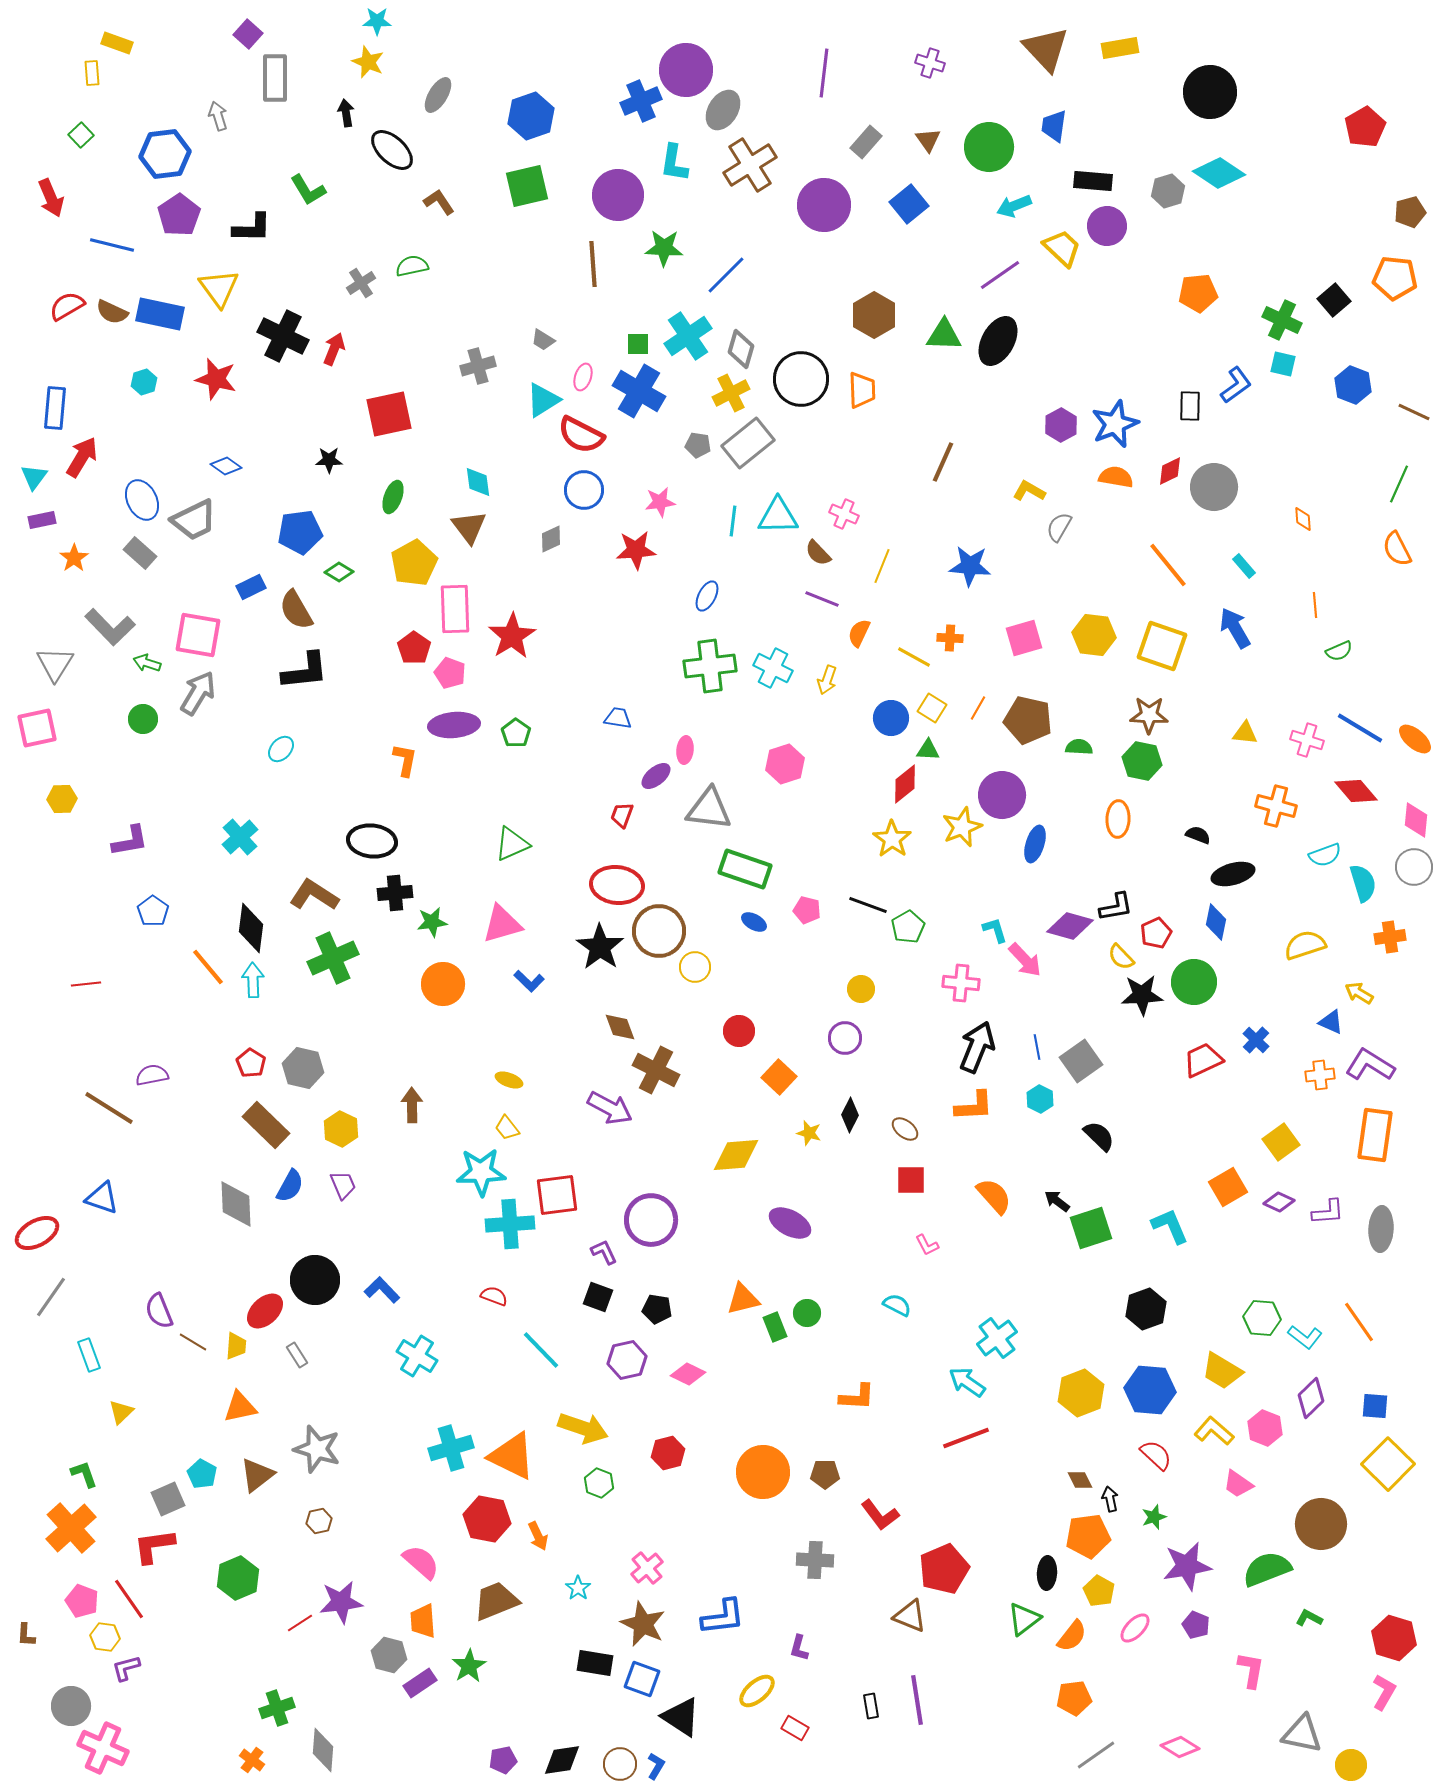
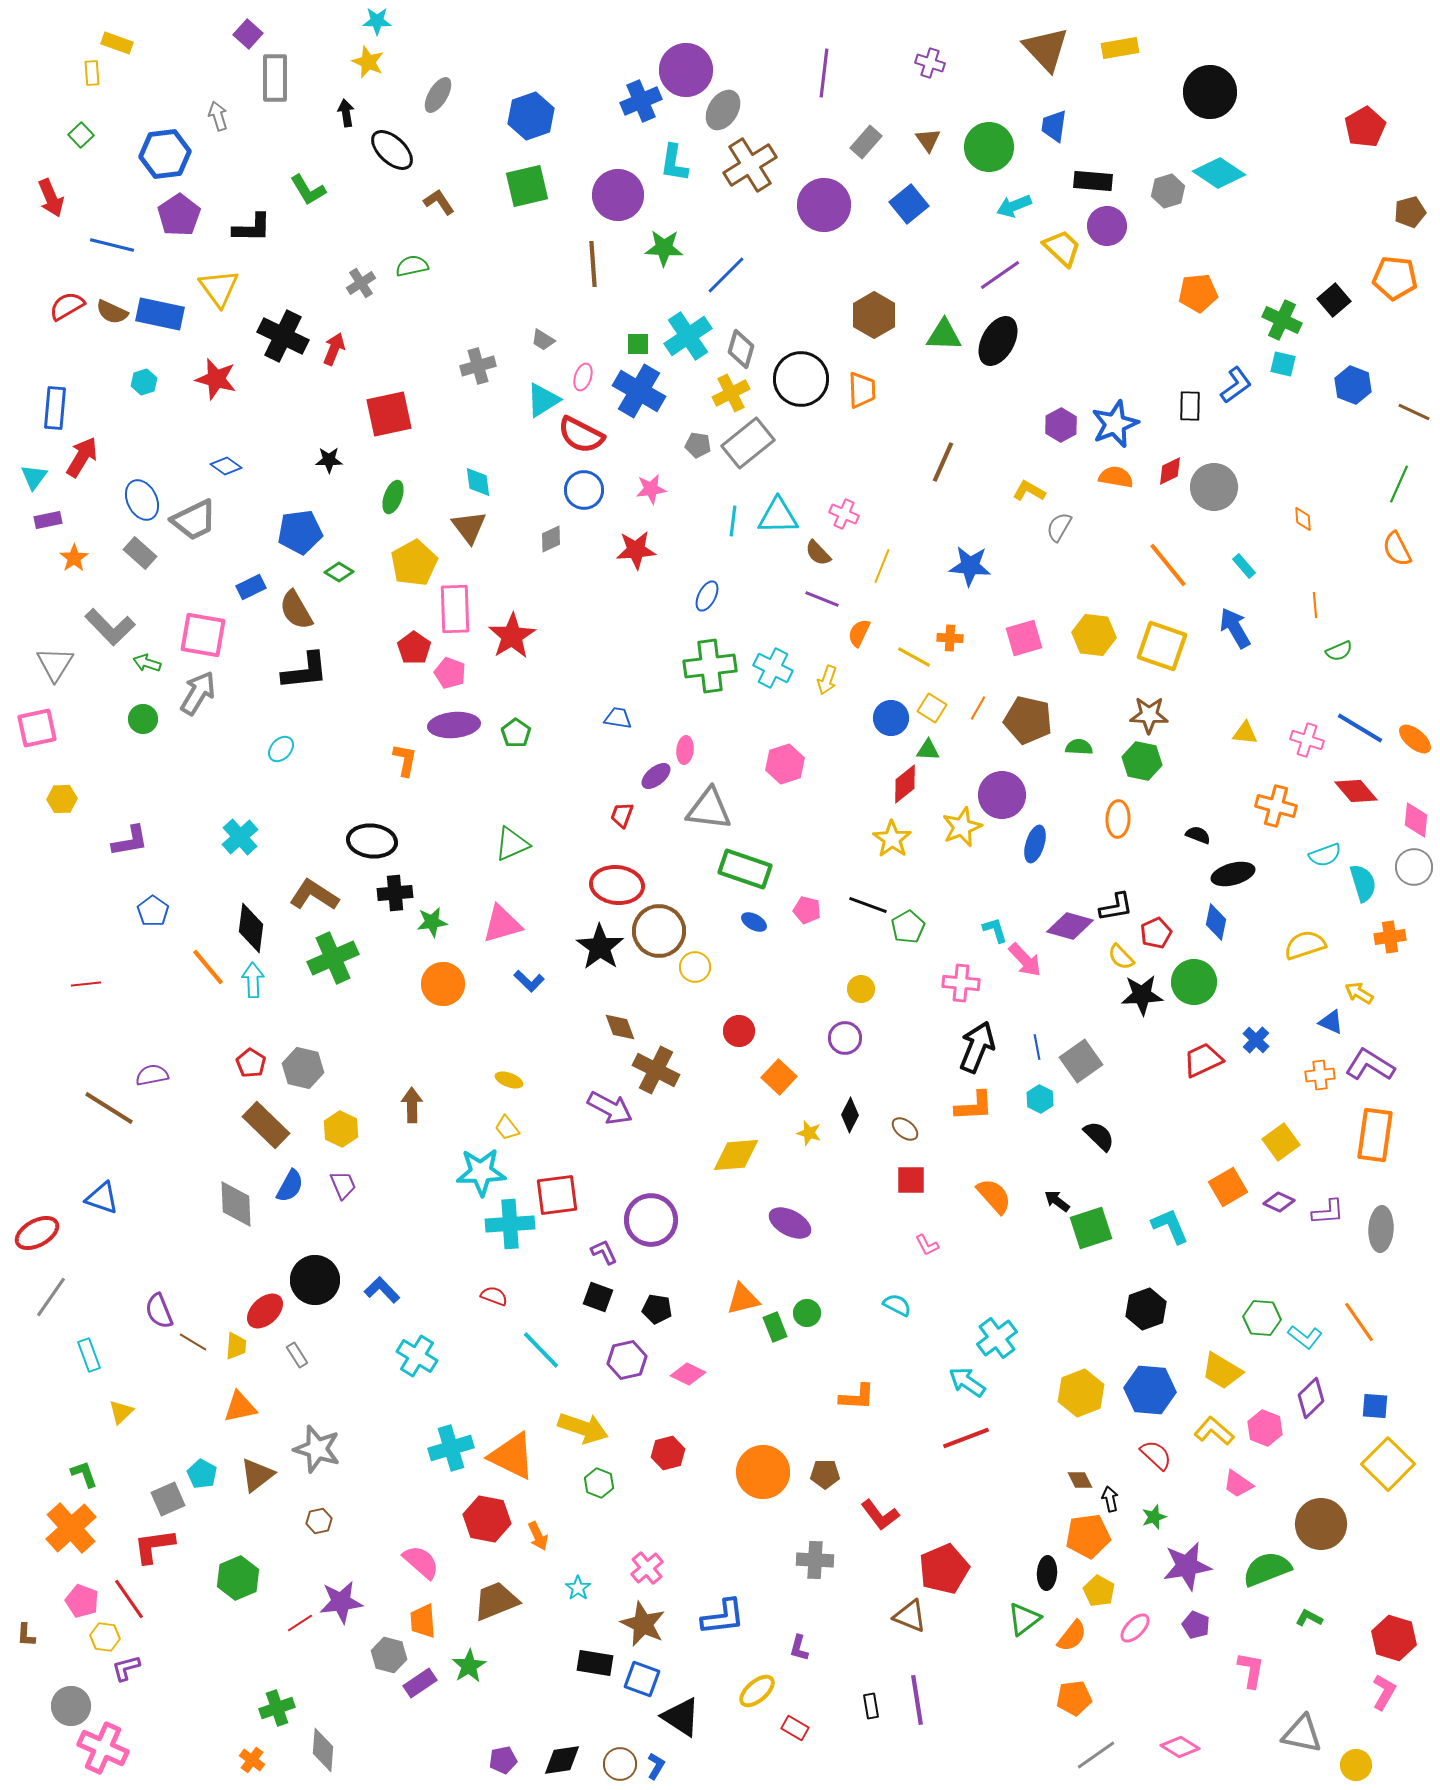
pink star at (660, 502): moved 9 px left, 13 px up
purple rectangle at (42, 520): moved 6 px right
pink square at (198, 635): moved 5 px right
yellow circle at (1351, 1765): moved 5 px right
